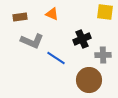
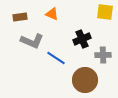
brown circle: moved 4 px left
